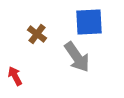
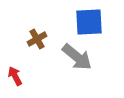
brown cross: moved 5 px down; rotated 24 degrees clockwise
gray arrow: rotated 16 degrees counterclockwise
